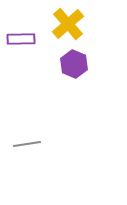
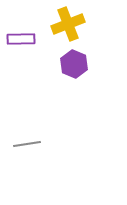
yellow cross: rotated 20 degrees clockwise
